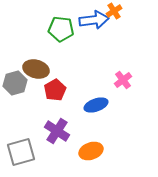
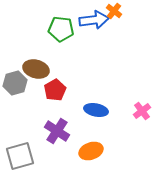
orange cross: rotated 21 degrees counterclockwise
pink cross: moved 19 px right, 31 px down
blue ellipse: moved 5 px down; rotated 30 degrees clockwise
gray square: moved 1 px left, 4 px down
